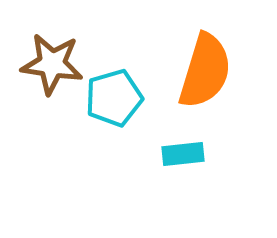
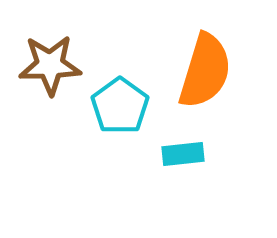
brown star: moved 2 px left, 1 px down; rotated 10 degrees counterclockwise
cyan pentagon: moved 6 px right, 8 px down; rotated 20 degrees counterclockwise
